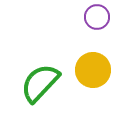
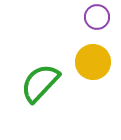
yellow circle: moved 8 px up
